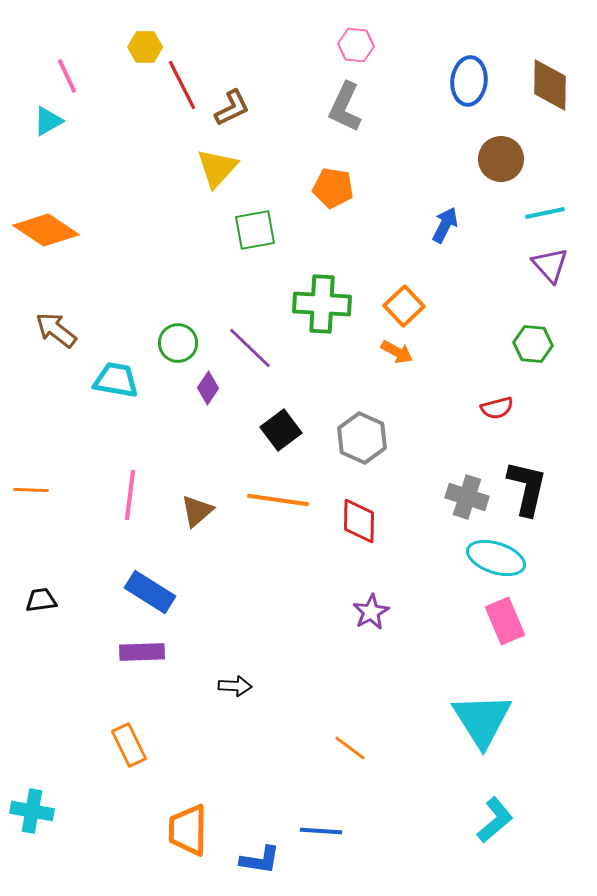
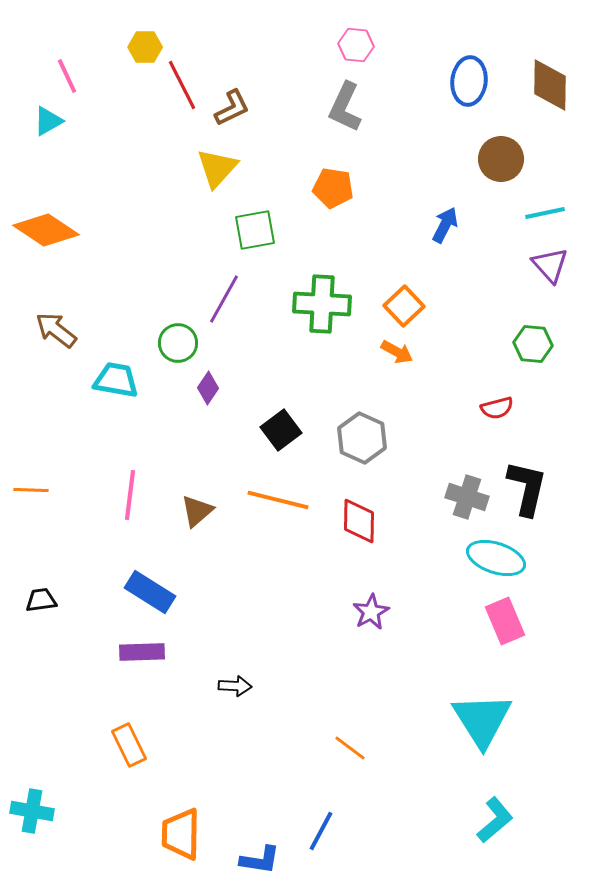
purple line at (250, 348): moved 26 px left, 49 px up; rotated 75 degrees clockwise
orange line at (278, 500): rotated 6 degrees clockwise
orange trapezoid at (188, 830): moved 7 px left, 4 px down
blue line at (321, 831): rotated 66 degrees counterclockwise
